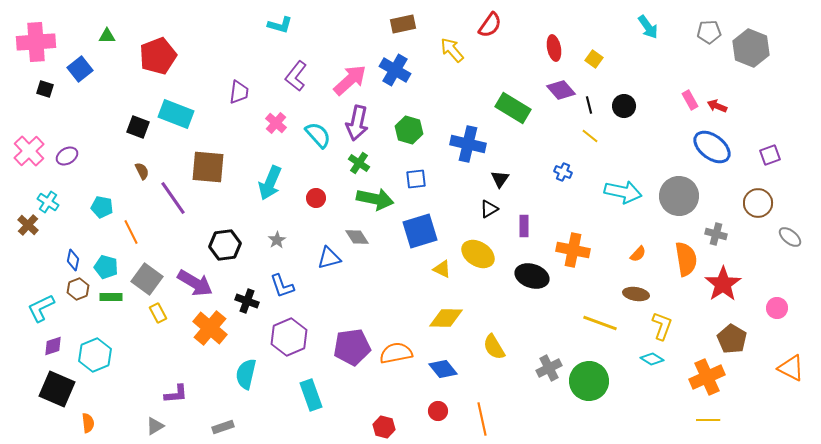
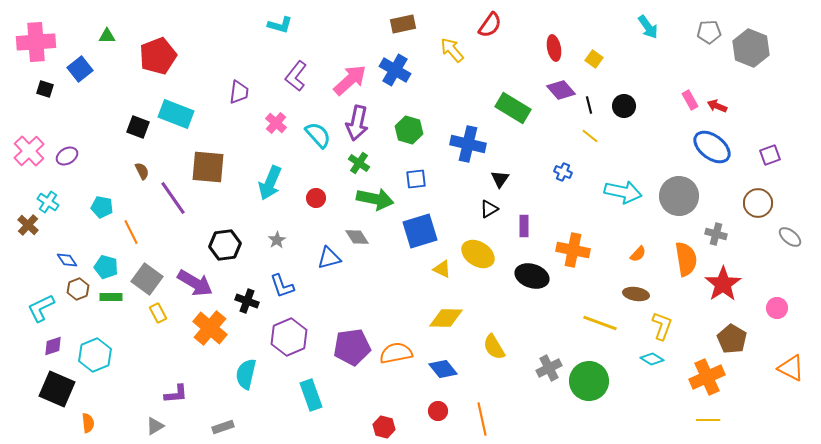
blue diamond at (73, 260): moved 6 px left; rotated 45 degrees counterclockwise
